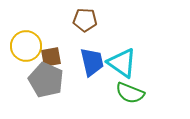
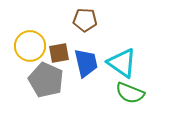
yellow circle: moved 4 px right
brown square: moved 8 px right, 4 px up
blue trapezoid: moved 6 px left, 1 px down
